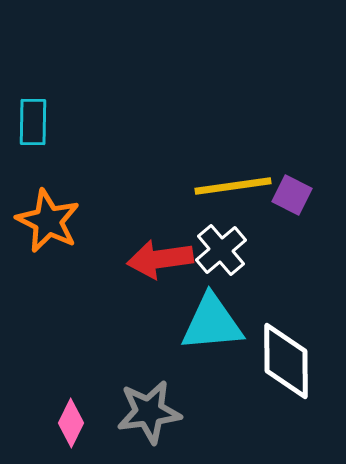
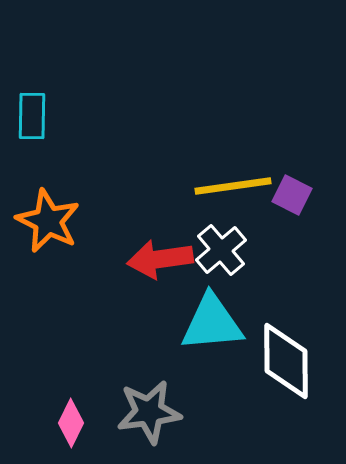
cyan rectangle: moved 1 px left, 6 px up
